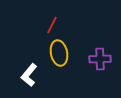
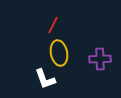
red line: moved 1 px right
white L-shape: moved 16 px right, 4 px down; rotated 60 degrees counterclockwise
